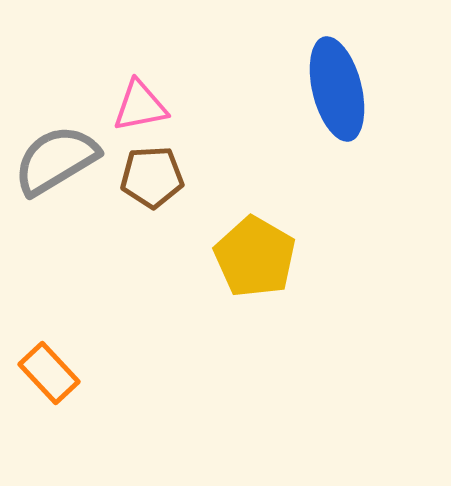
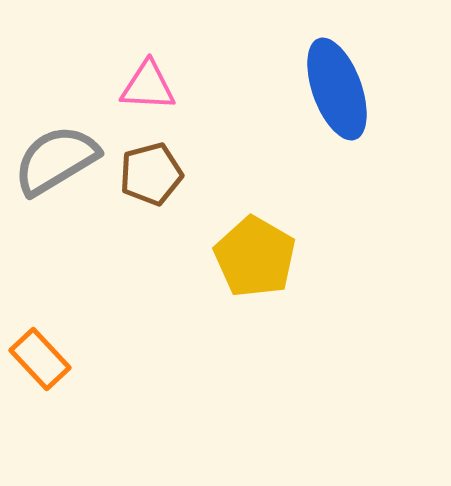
blue ellipse: rotated 6 degrees counterclockwise
pink triangle: moved 8 px right, 20 px up; rotated 14 degrees clockwise
brown pentagon: moved 1 px left, 3 px up; rotated 12 degrees counterclockwise
orange rectangle: moved 9 px left, 14 px up
